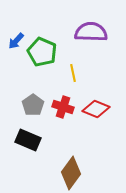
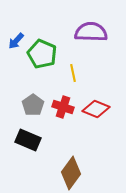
green pentagon: moved 2 px down
